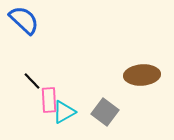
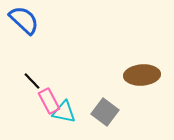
pink rectangle: moved 1 px down; rotated 25 degrees counterclockwise
cyan triangle: rotated 40 degrees clockwise
